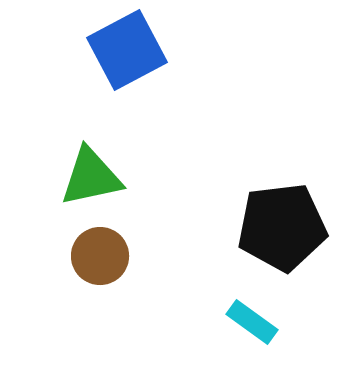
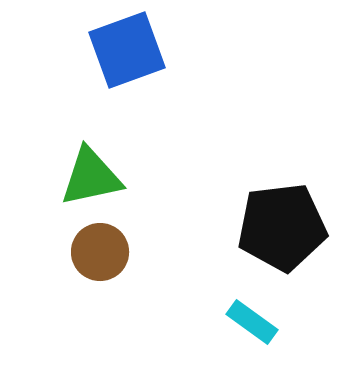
blue square: rotated 8 degrees clockwise
brown circle: moved 4 px up
